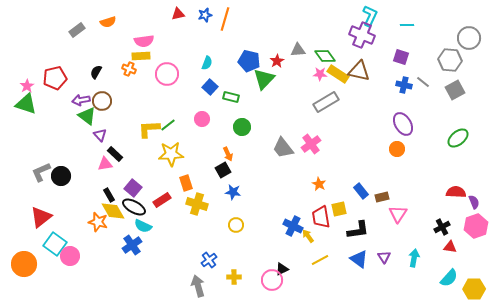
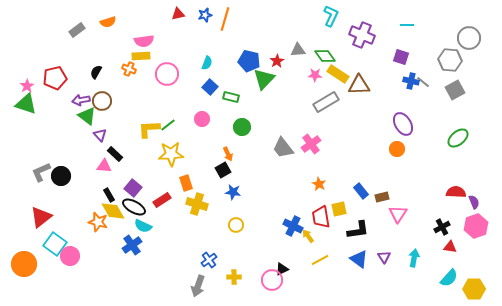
cyan L-shape at (370, 16): moved 39 px left
brown triangle at (359, 71): moved 14 px down; rotated 15 degrees counterclockwise
pink star at (320, 74): moved 5 px left, 1 px down
blue cross at (404, 85): moved 7 px right, 4 px up
pink triangle at (105, 164): moved 1 px left, 2 px down; rotated 14 degrees clockwise
gray arrow at (198, 286): rotated 145 degrees counterclockwise
